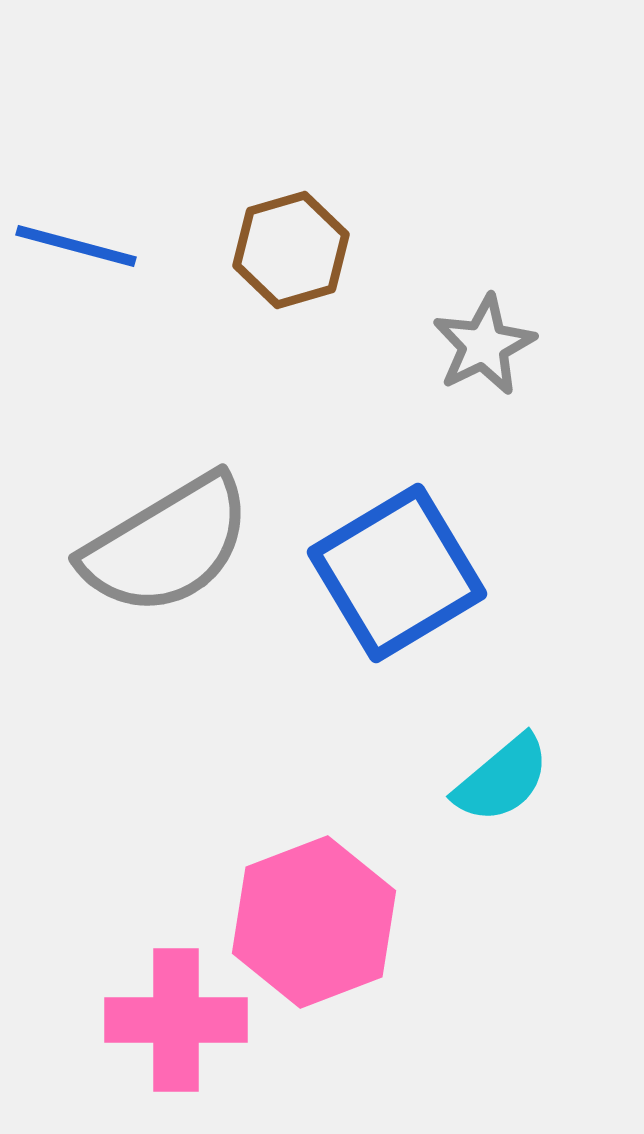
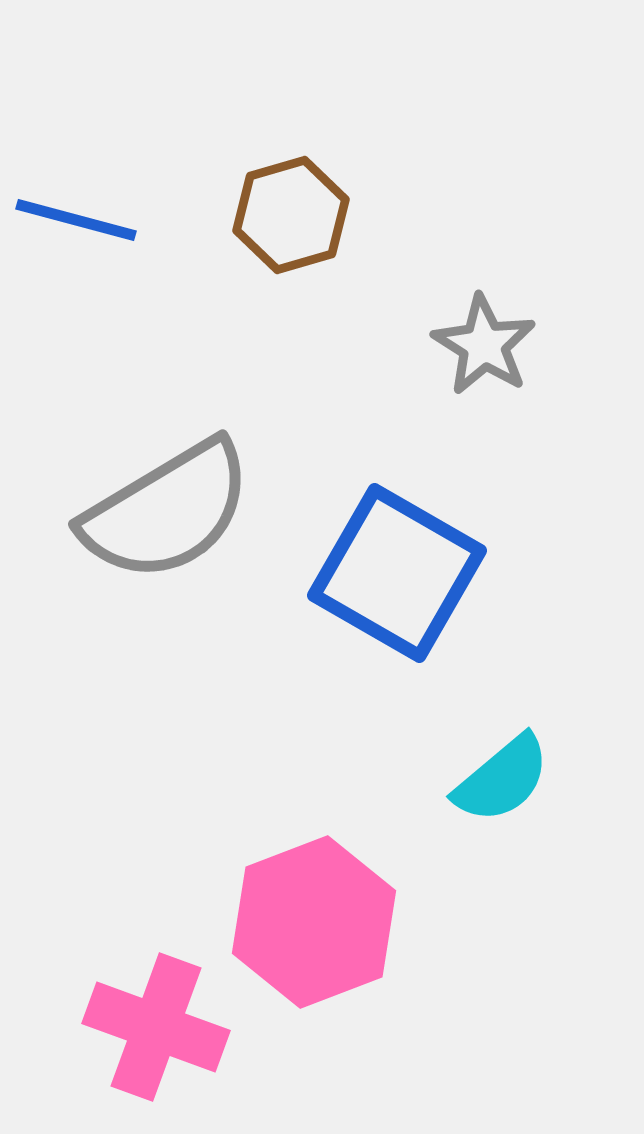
blue line: moved 26 px up
brown hexagon: moved 35 px up
gray star: rotated 14 degrees counterclockwise
gray semicircle: moved 34 px up
blue square: rotated 29 degrees counterclockwise
pink cross: moved 20 px left, 7 px down; rotated 20 degrees clockwise
